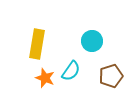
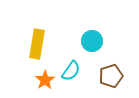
orange star: moved 2 px down; rotated 18 degrees clockwise
